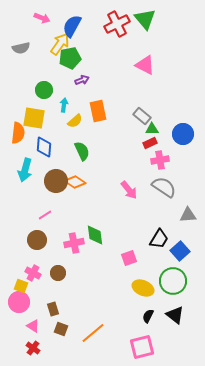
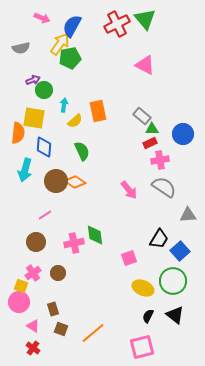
purple arrow at (82, 80): moved 49 px left
brown circle at (37, 240): moved 1 px left, 2 px down
pink cross at (33, 273): rotated 28 degrees clockwise
